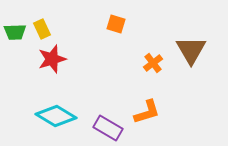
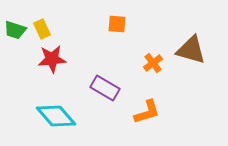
orange square: moved 1 px right; rotated 12 degrees counterclockwise
green trapezoid: moved 2 px up; rotated 20 degrees clockwise
brown triangle: rotated 44 degrees counterclockwise
red star: rotated 12 degrees clockwise
cyan diamond: rotated 18 degrees clockwise
purple rectangle: moved 3 px left, 40 px up
